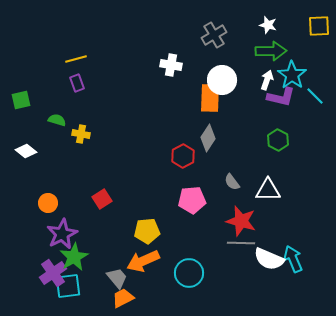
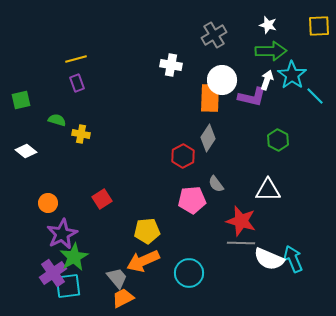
purple L-shape: moved 29 px left
gray semicircle: moved 16 px left, 2 px down
